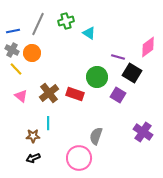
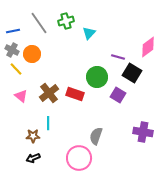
gray line: moved 1 px right, 1 px up; rotated 60 degrees counterclockwise
cyan triangle: rotated 40 degrees clockwise
orange circle: moved 1 px down
purple cross: rotated 24 degrees counterclockwise
